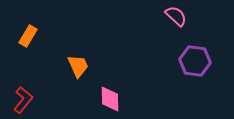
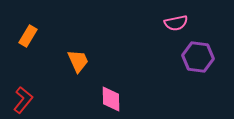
pink semicircle: moved 7 px down; rotated 125 degrees clockwise
purple hexagon: moved 3 px right, 4 px up
orange trapezoid: moved 5 px up
pink diamond: moved 1 px right
